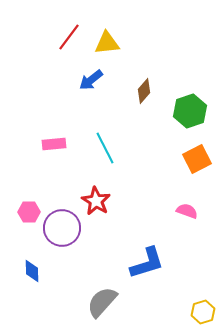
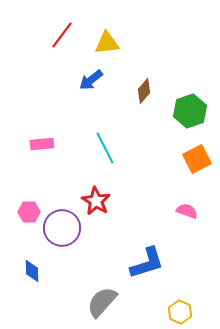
red line: moved 7 px left, 2 px up
pink rectangle: moved 12 px left
yellow hexagon: moved 23 px left; rotated 20 degrees counterclockwise
